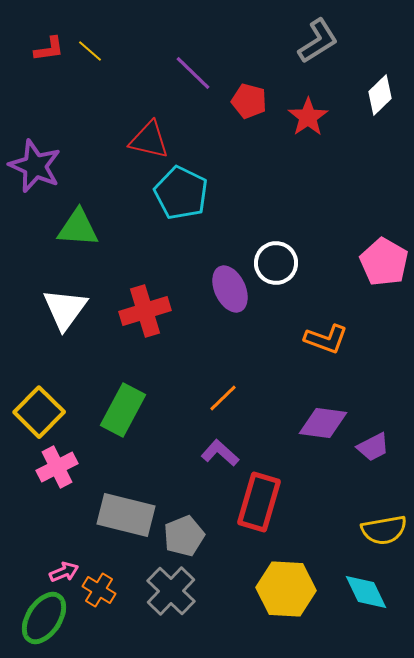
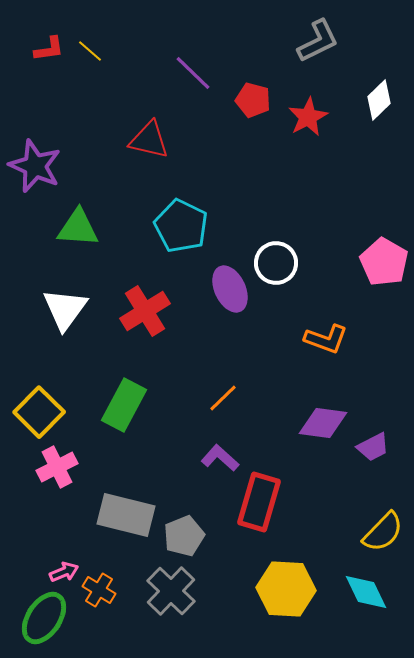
gray L-shape: rotated 6 degrees clockwise
white diamond: moved 1 px left, 5 px down
red pentagon: moved 4 px right, 1 px up
red star: rotated 6 degrees clockwise
cyan pentagon: moved 33 px down
red cross: rotated 15 degrees counterclockwise
green rectangle: moved 1 px right, 5 px up
purple L-shape: moved 5 px down
yellow semicircle: moved 1 px left, 2 px down; rotated 36 degrees counterclockwise
